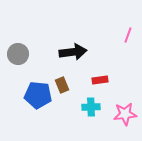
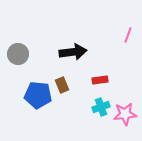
cyan cross: moved 10 px right; rotated 18 degrees counterclockwise
